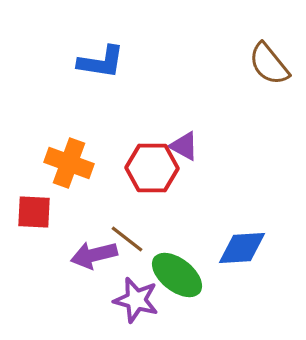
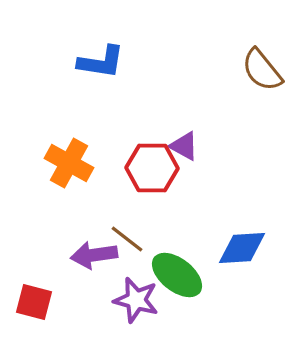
brown semicircle: moved 7 px left, 6 px down
orange cross: rotated 9 degrees clockwise
red square: moved 90 px down; rotated 12 degrees clockwise
purple arrow: rotated 6 degrees clockwise
